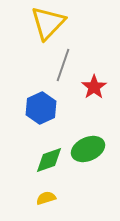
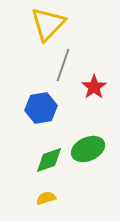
yellow triangle: moved 1 px down
blue hexagon: rotated 16 degrees clockwise
